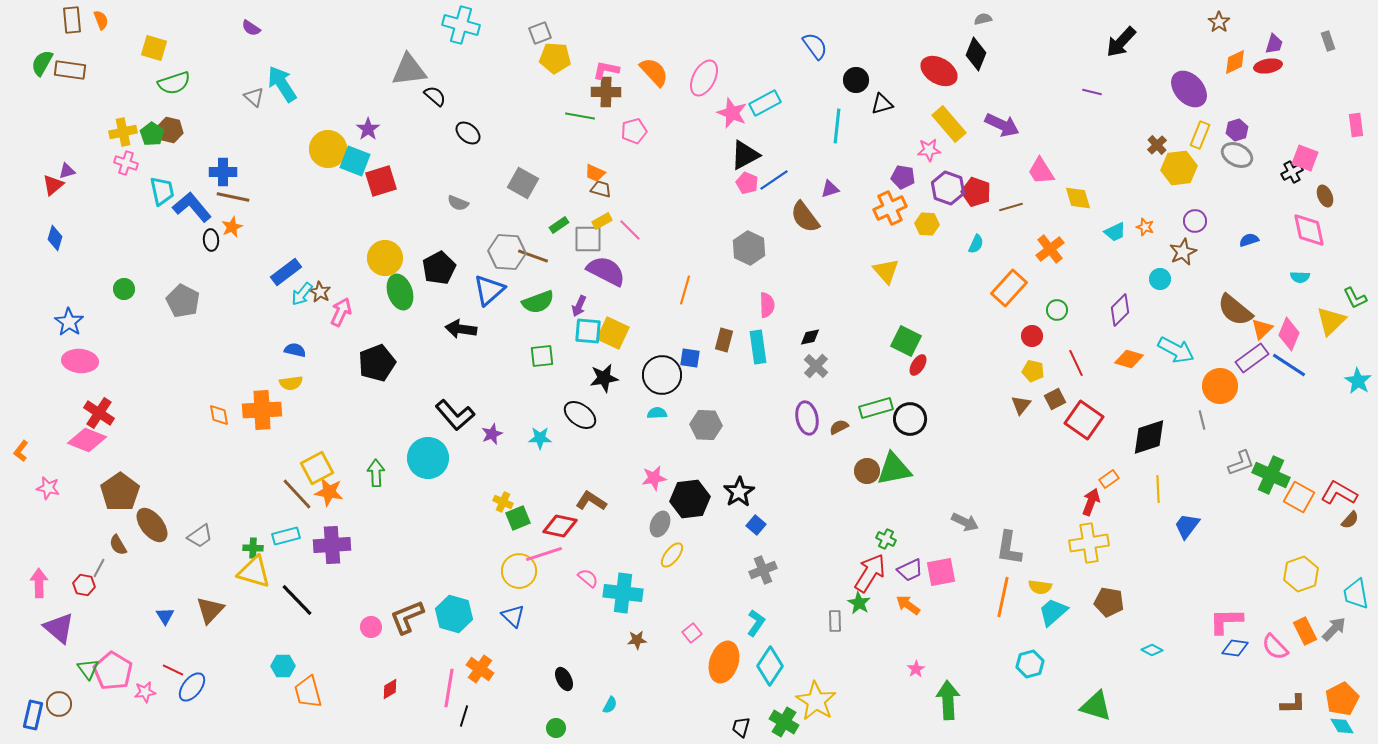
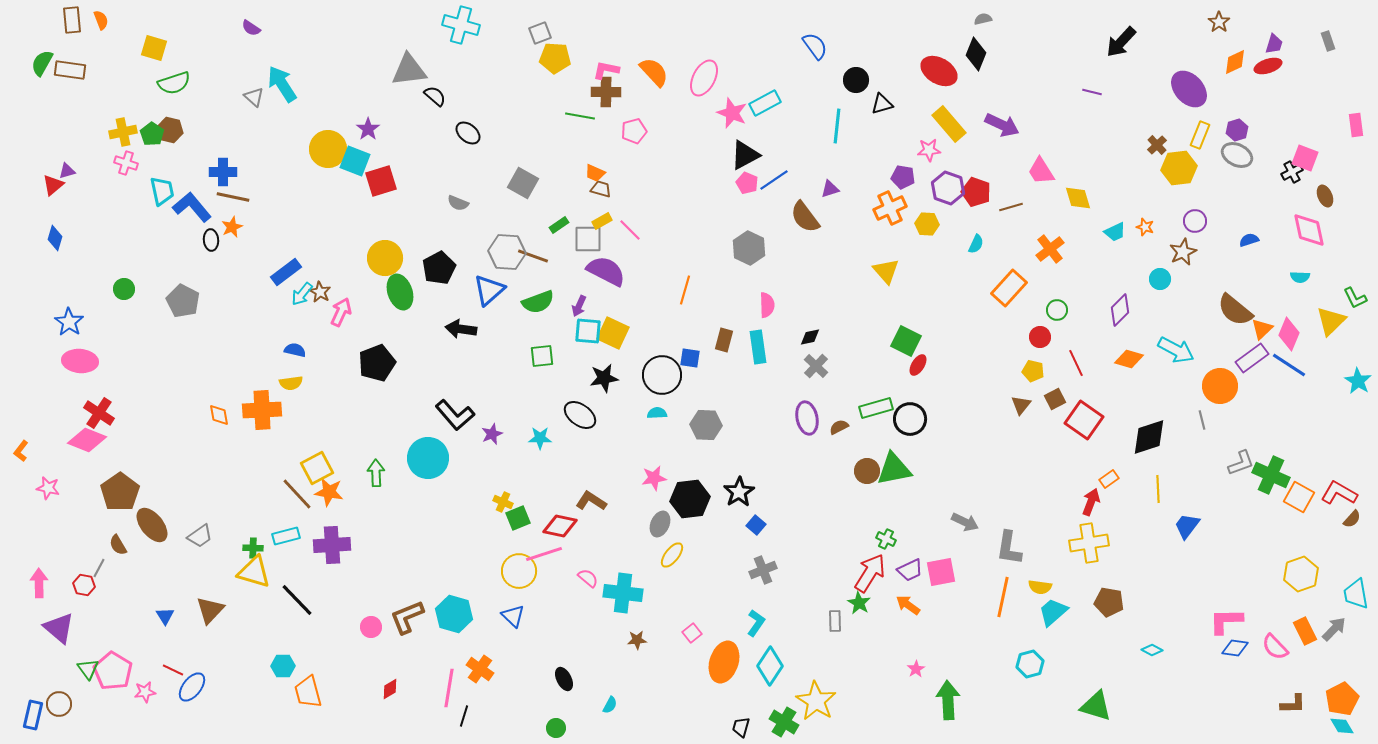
red ellipse at (1268, 66): rotated 8 degrees counterclockwise
red circle at (1032, 336): moved 8 px right, 1 px down
brown semicircle at (1350, 520): moved 2 px right, 1 px up
